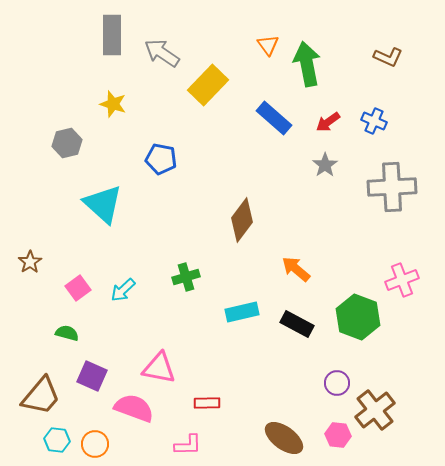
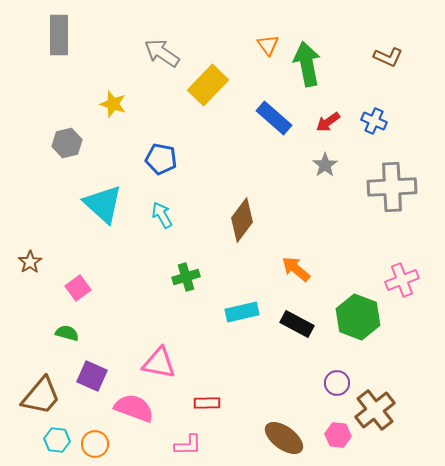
gray rectangle: moved 53 px left
cyan arrow: moved 39 px right, 75 px up; rotated 104 degrees clockwise
pink triangle: moved 5 px up
